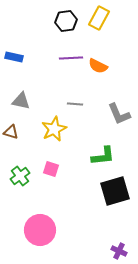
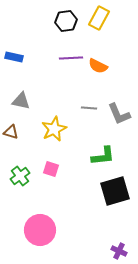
gray line: moved 14 px right, 4 px down
